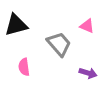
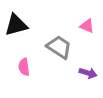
gray trapezoid: moved 3 px down; rotated 16 degrees counterclockwise
